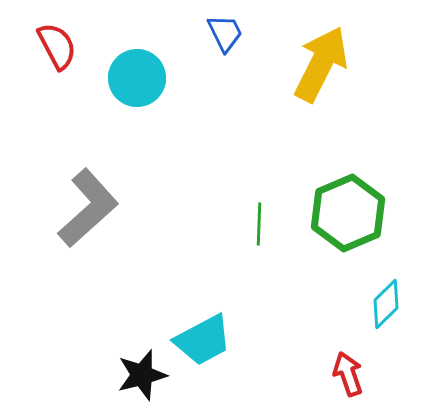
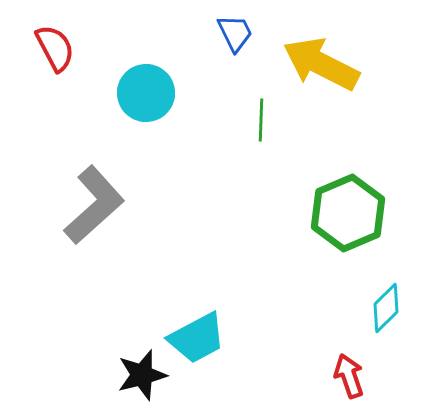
blue trapezoid: moved 10 px right
red semicircle: moved 2 px left, 2 px down
yellow arrow: rotated 90 degrees counterclockwise
cyan circle: moved 9 px right, 15 px down
gray L-shape: moved 6 px right, 3 px up
green line: moved 2 px right, 104 px up
cyan diamond: moved 4 px down
cyan trapezoid: moved 6 px left, 2 px up
red arrow: moved 1 px right, 2 px down
